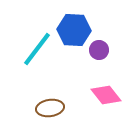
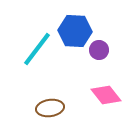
blue hexagon: moved 1 px right, 1 px down
